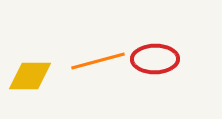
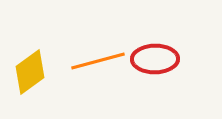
yellow diamond: moved 4 px up; rotated 36 degrees counterclockwise
